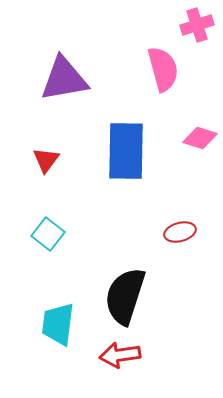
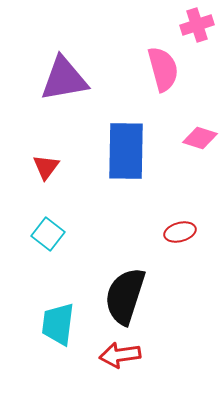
red triangle: moved 7 px down
